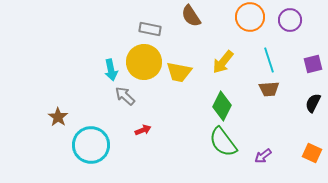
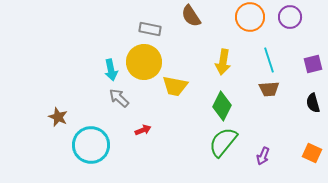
purple circle: moved 3 px up
yellow arrow: rotated 30 degrees counterclockwise
yellow trapezoid: moved 4 px left, 14 px down
gray arrow: moved 6 px left, 2 px down
black semicircle: rotated 42 degrees counterclockwise
brown star: rotated 12 degrees counterclockwise
green semicircle: rotated 76 degrees clockwise
purple arrow: rotated 30 degrees counterclockwise
